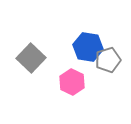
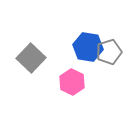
gray pentagon: moved 1 px right, 8 px up
